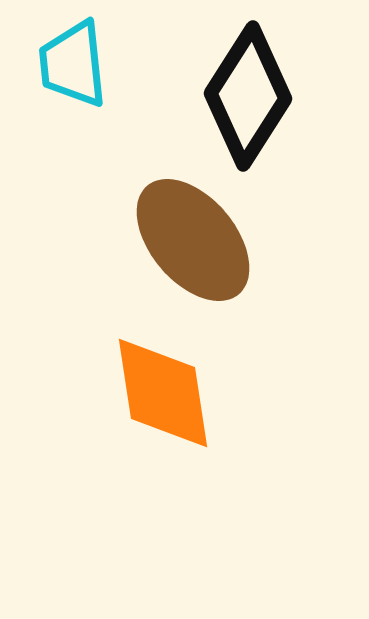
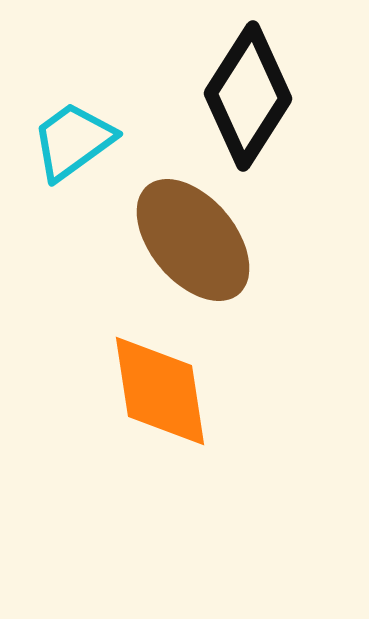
cyan trapezoid: moved 77 px down; rotated 60 degrees clockwise
orange diamond: moved 3 px left, 2 px up
